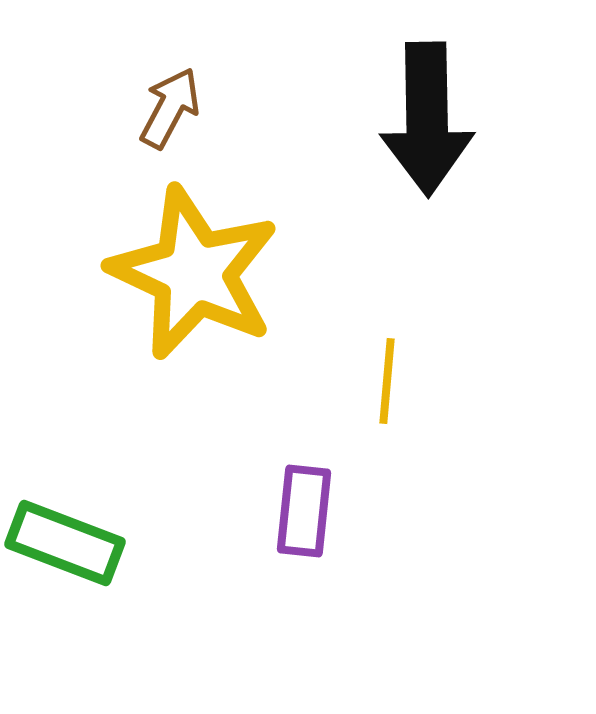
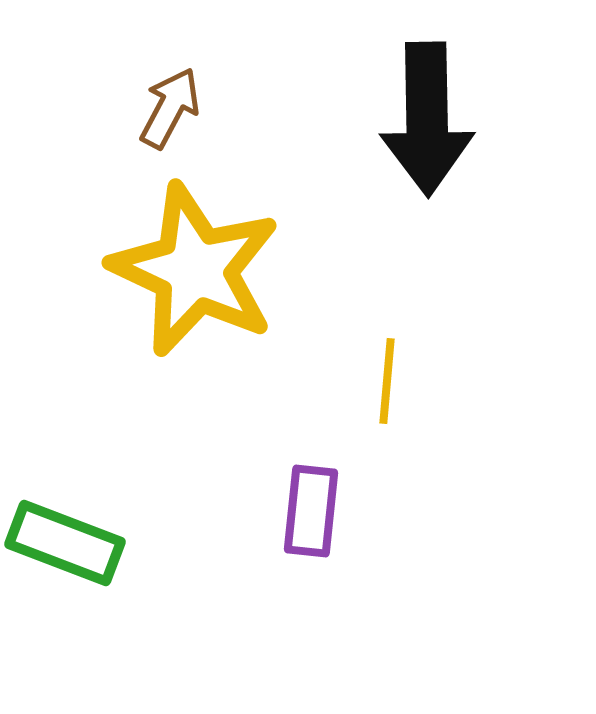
yellow star: moved 1 px right, 3 px up
purple rectangle: moved 7 px right
